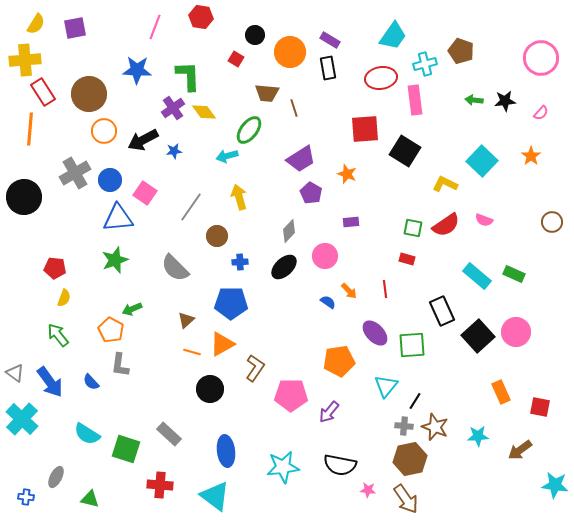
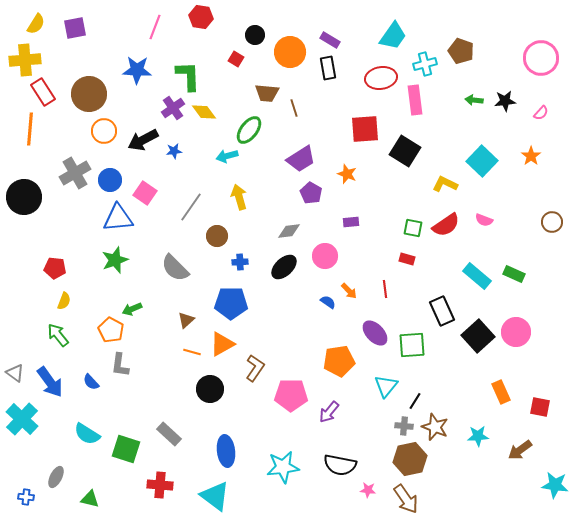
gray diamond at (289, 231): rotated 40 degrees clockwise
yellow semicircle at (64, 298): moved 3 px down
